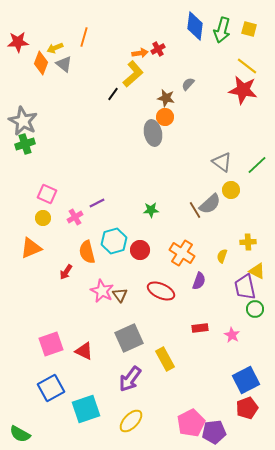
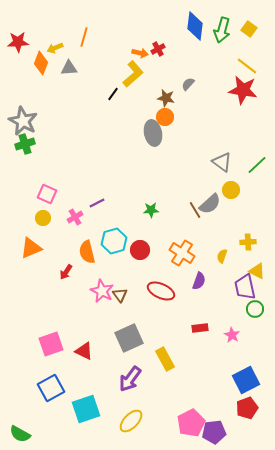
yellow square at (249, 29): rotated 21 degrees clockwise
orange arrow at (140, 53): rotated 21 degrees clockwise
gray triangle at (64, 64): moved 5 px right, 4 px down; rotated 42 degrees counterclockwise
